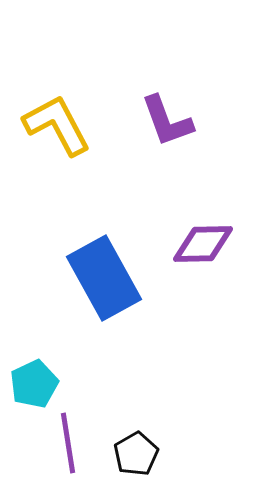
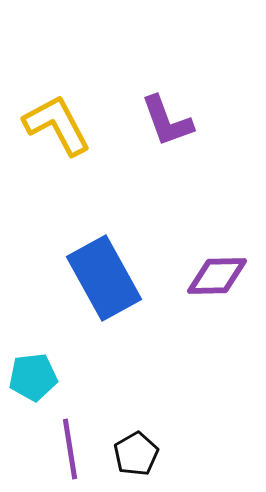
purple diamond: moved 14 px right, 32 px down
cyan pentagon: moved 1 px left, 7 px up; rotated 18 degrees clockwise
purple line: moved 2 px right, 6 px down
